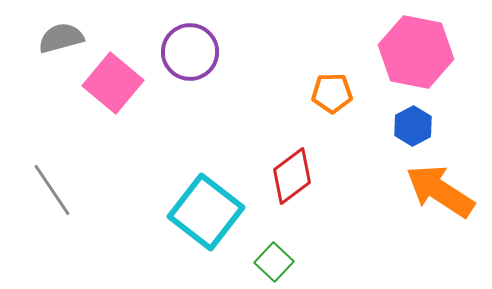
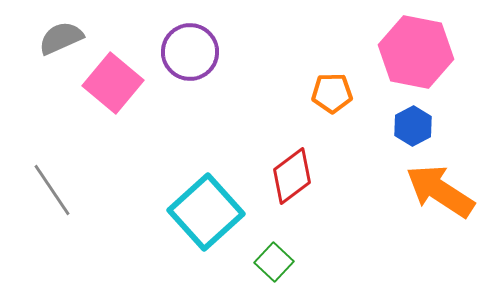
gray semicircle: rotated 9 degrees counterclockwise
cyan square: rotated 10 degrees clockwise
